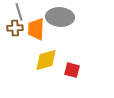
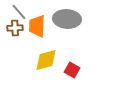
gray line: rotated 24 degrees counterclockwise
gray ellipse: moved 7 px right, 2 px down
orange trapezoid: moved 1 px right, 3 px up
red square: rotated 14 degrees clockwise
